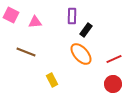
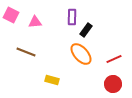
purple rectangle: moved 1 px down
yellow rectangle: rotated 48 degrees counterclockwise
